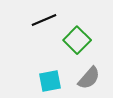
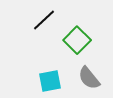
black line: rotated 20 degrees counterclockwise
gray semicircle: rotated 100 degrees clockwise
